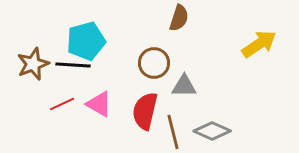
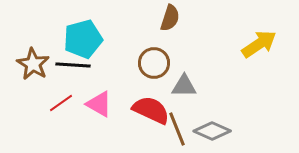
brown semicircle: moved 9 px left
cyan pentagon: moved 3 px left, 2 px up
brown star: rotated 20 degrees counterclockwise
red line: moved 1 px left, 1 px up; rotated 10 degrees counterclockwise
red semicircle: moved 6 px right, 1 px up; rotated 102 degrees clockwise
brown line: moved 4 px right, 3 px up; rotated 8 degrees counterclockwise
